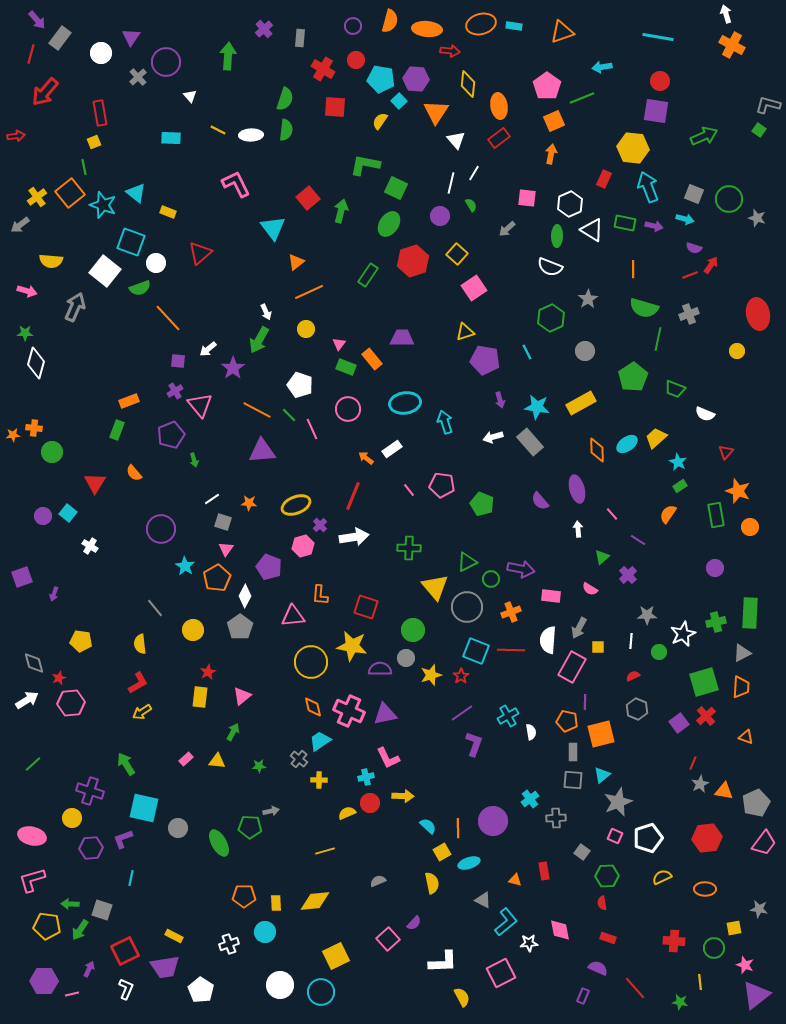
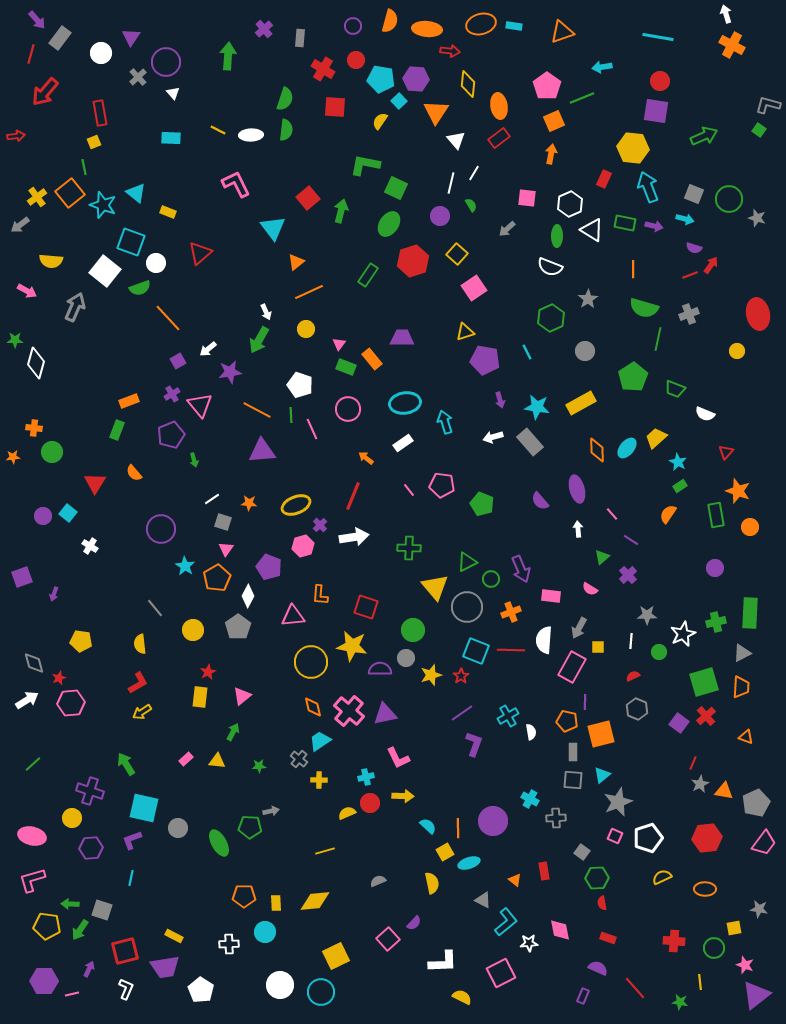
white triangle at (190, 96): moved 17 px left, 3 px up
pink arrow at (27, 291): rotated 12 degrees clockwise
green star at (25, 333): moved 10 px left, 7 px down
purple square at (178, 361): rotated 35 degrees counterclockwise
purple star at (233, 368): moved 3 px left, 4 px down; rotated 25 degrees clockwise
purple cross at (175, 391): moved 3 px left, 3 px down
green line at (289, 415): moved 2 px right; rotated 42 degrees clockwise
orange star at (13, 435): moved 22 px down
cyan ellipse at (627, 444): moved 4 px down; rotated 15 degrees counterclockwise
white rectangle at (392, 449): moved 11 px right, 6 px up
purple line at (638, 540): moved 7 px left
purple arrow at (521, 569): rotated 56 degrees clockwise
white diamond at (245, 596): moved 3 px right
gray pentagon at (240, 627): moved 2 px left
white semicircle at (548, 640): moved 4 px left
pink cross at (349, 711): rotated 16 degrees clockwise
purple square at (679, 723): rotated 18 degrees counterclockwise
pink L-shape at (388, 758): moved 10 px right
cyan cross at (530, 799): rotated 24 degrees counterclockwise
purple L-shape at (123, 839): moved 9 px right, 1 px down
yellow square at (442, 852): moved 3 px right
green hexagon at (607, 876): moved 10 px left, 2 px down
orange triangle at (515, 880): rotated 24 degrees clockwise
white cross at (229, 944): rotated 18 degrees clockwise
red square at (125, 951): rotated 12 degrees clockwise
yellow semicircle at (462, 997): rotated 36 degrees counterclockwise
